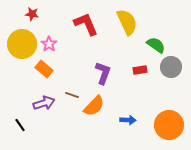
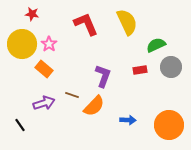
green semicircle: rotated 60 degrees counterclockwise
purple L-shape: moved 3 px down
